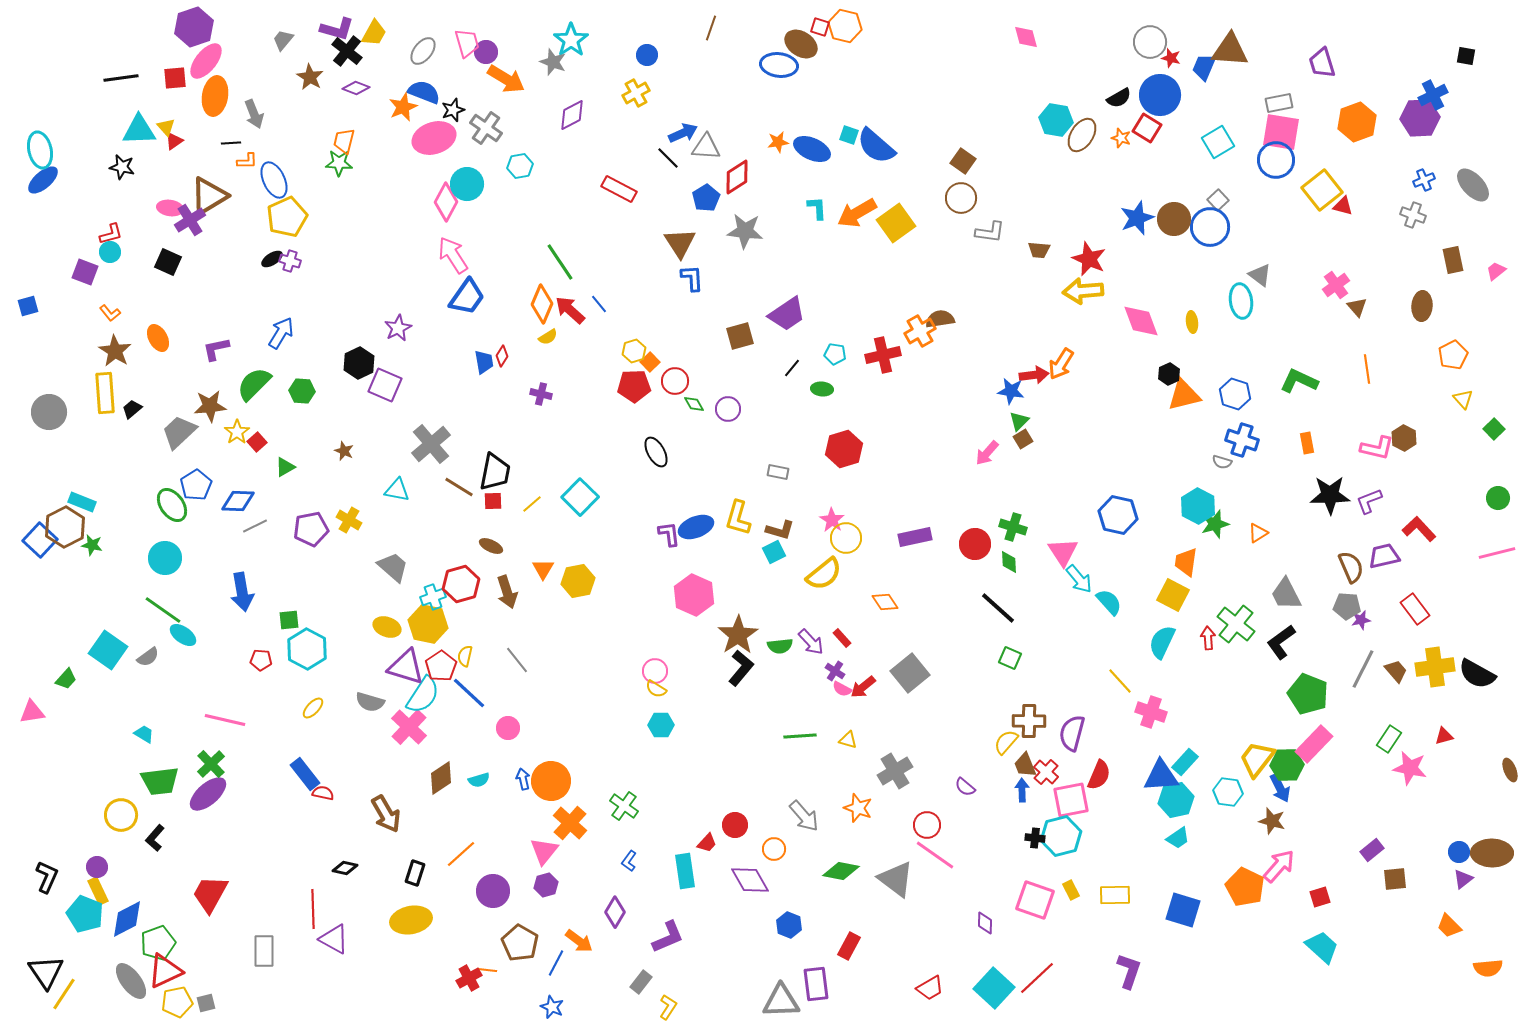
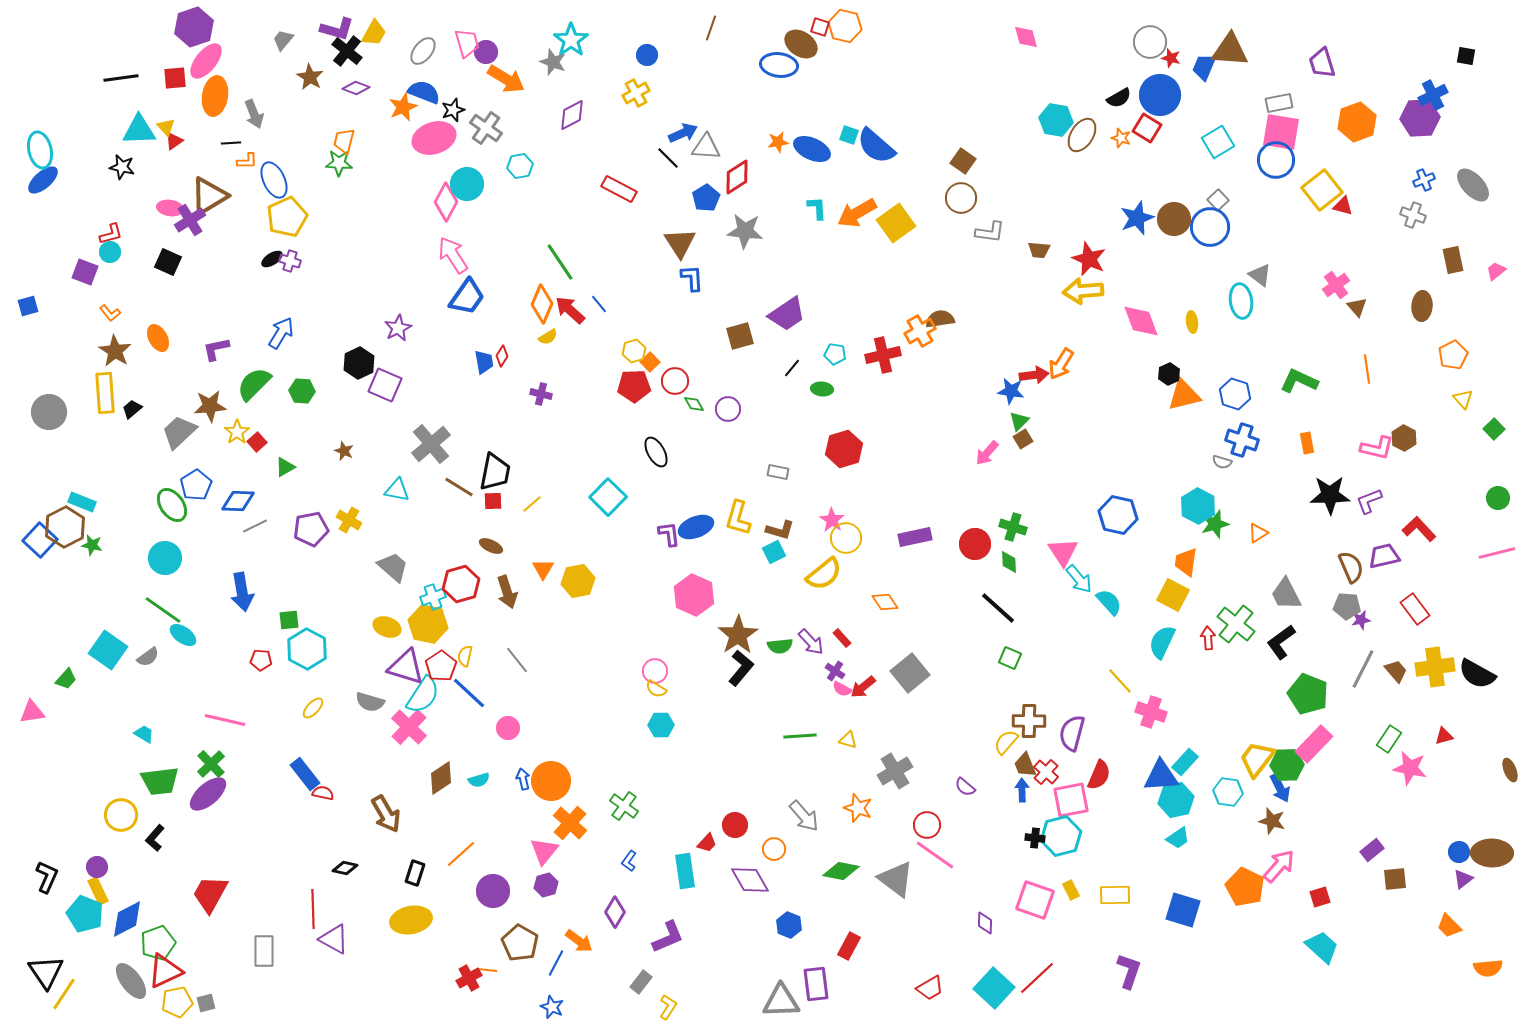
cyan square at (580, 497): moved 28 px right
